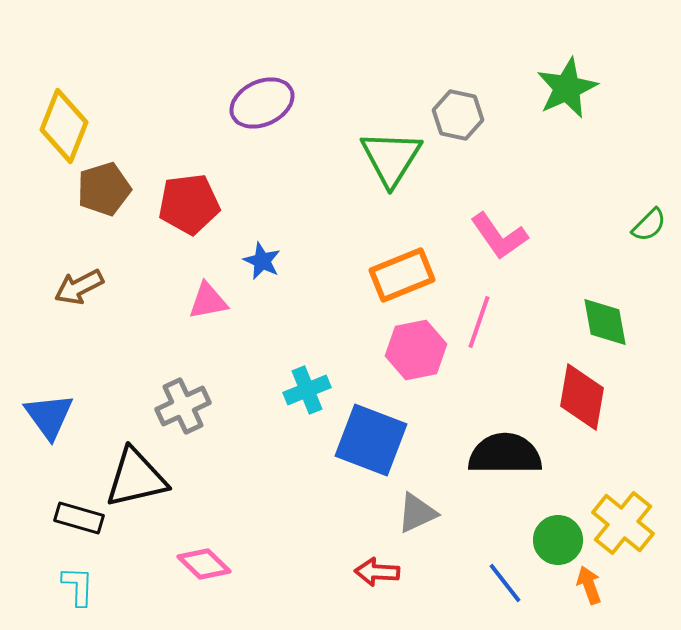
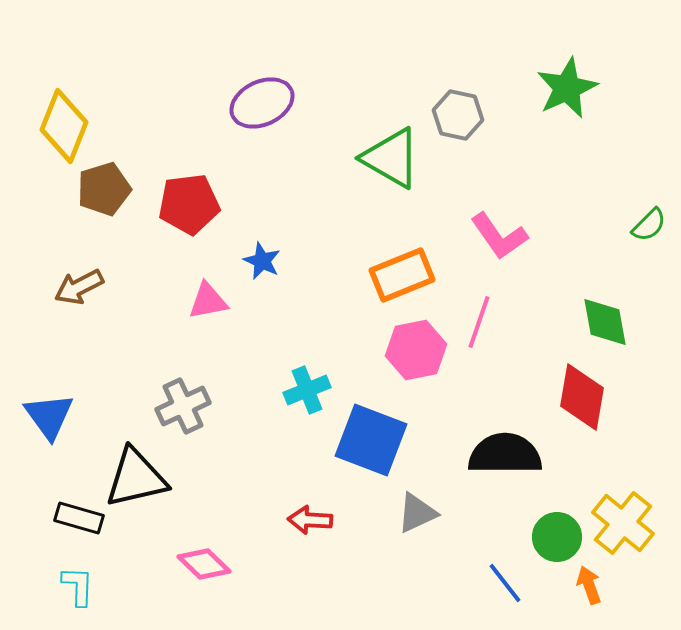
green triangle: rotated 32 degrees counterclockwise
green circle: moved 1 px left, 3 px up
red arrow: moved 67 px left, 52 px up
